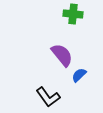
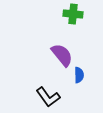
blue semicircle: rotated 133 degrees clockwise
